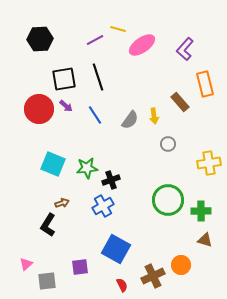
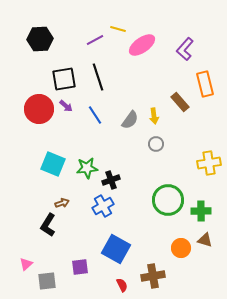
gray circle: moved 12 px left
orange circle: moved 17 px up
brown cross: rotated 15 degrees clockwise
